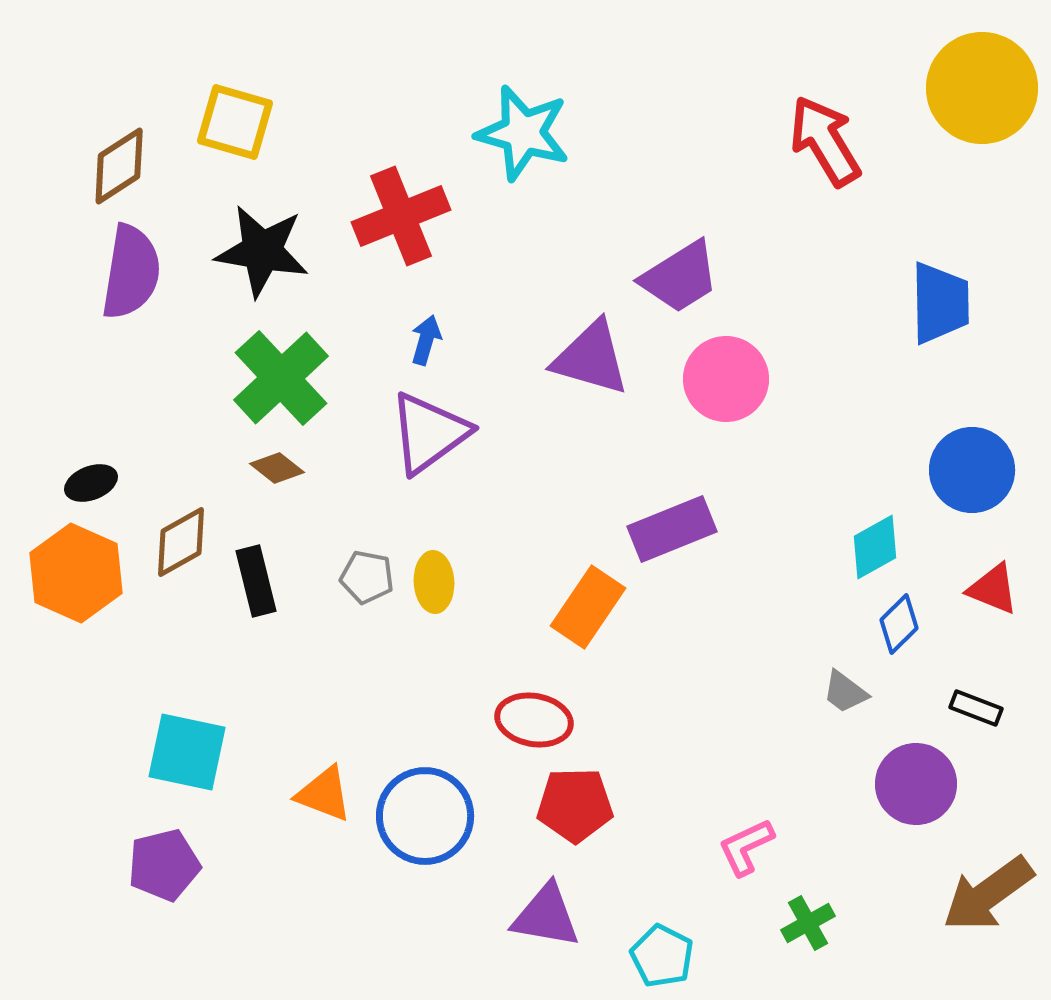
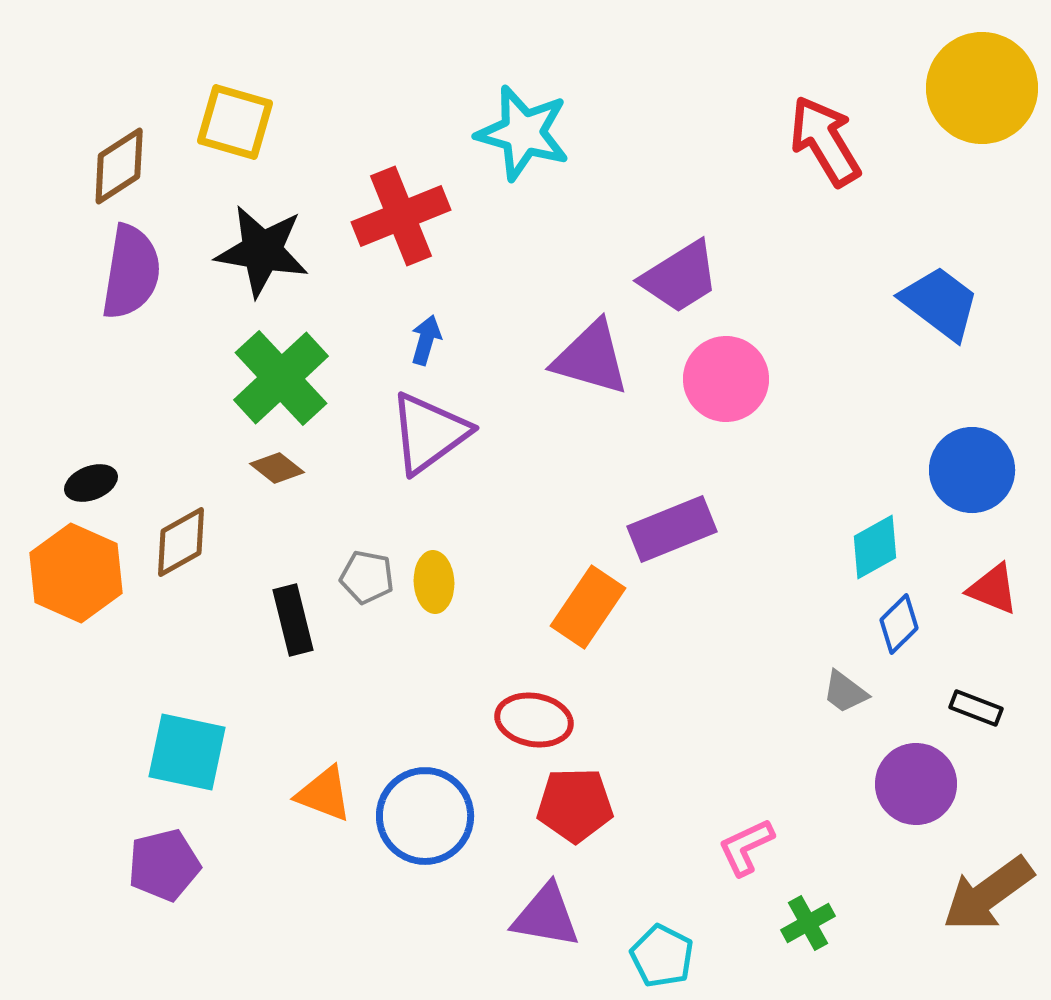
blue trapezoid at (940, 303): rotated 52 degrees counterclockwise
black rectangle at (256, 581): moved 37 px right, 39 px down
